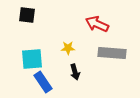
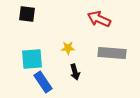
black square: moved 1 px up
red arrow: moved 2 px right, 5 px up
